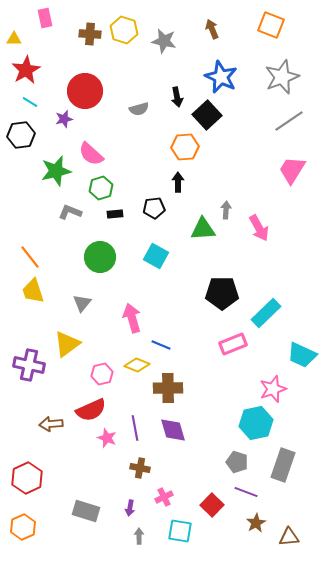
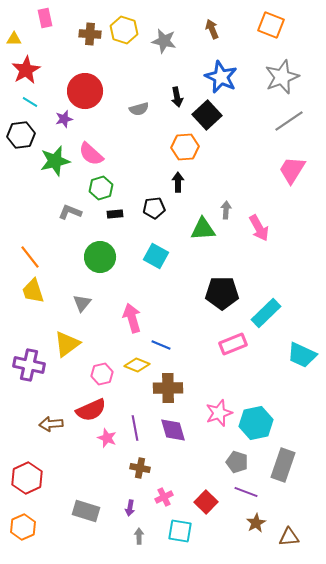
green star at (56, 171): moved 1 px left, 10 px up
pink star at (273, 389): moved 54 px left, 24 px down
red square at (212, 505): moved 6 px left, 3 px up
